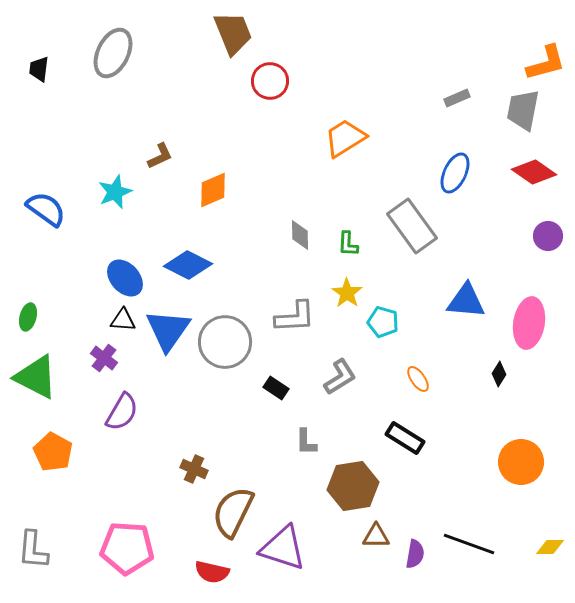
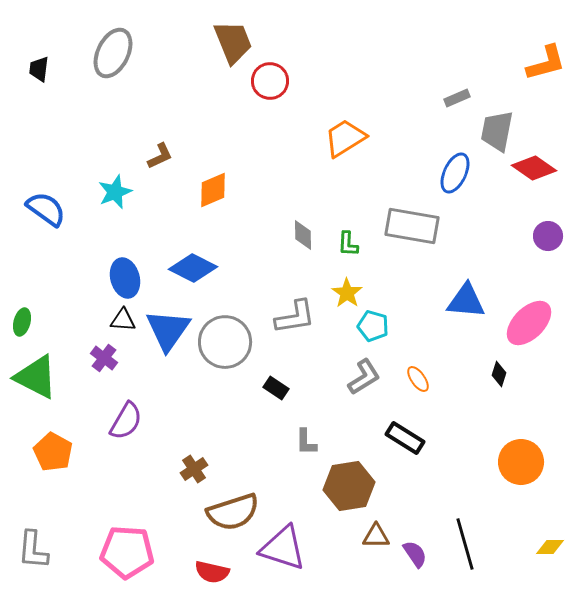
brown trapezoid at (233, 33): moved 9 px down
gray trapezoid at (523, 110): moved 26 px left, 21 px down
red diamond at (534, 172): moved 4 px up
gray rectangle at (412, 226): rotated 44 degrees counterclockwise
gray diamond at (300, 235): moved 3 px right
blue diamond at (188, 265): moved 5 px right, 3 px down
blue ellipse at (125, 278): rotated 27 degrees clockwise
green ellipse at (28, 317): moved 6 px left, 5 px down
gray L-shape at (295, 317): rotated 6 degrees counterclockwise
cyan pentagon at (383, 322): moved 10 px left, 4 px down
pink ellipse at (529, 323): rotated 36 degrees clockwise
black diamond at (499, 374): rotated 15 degrees counterclockwise
gray L-shape at (340, 377): moved 24 px right
purple semicircle at (122, 412): moved 4 px right, 9 px down
brown cross at (194, 469): rotated 32 degrees clockwise
brown hexagon at (353, 486): moved 4 px left
brown semicircle at (233, 512): rotated 134 degrees counterclockwise
black line at (469, 544): moved 4 px left; rotated 54 degrees clockwise
pink pentagon at (127, 548): moved 4 px down
purple semicircle at (415, 554): rotated 44 degrees counterclockwise
